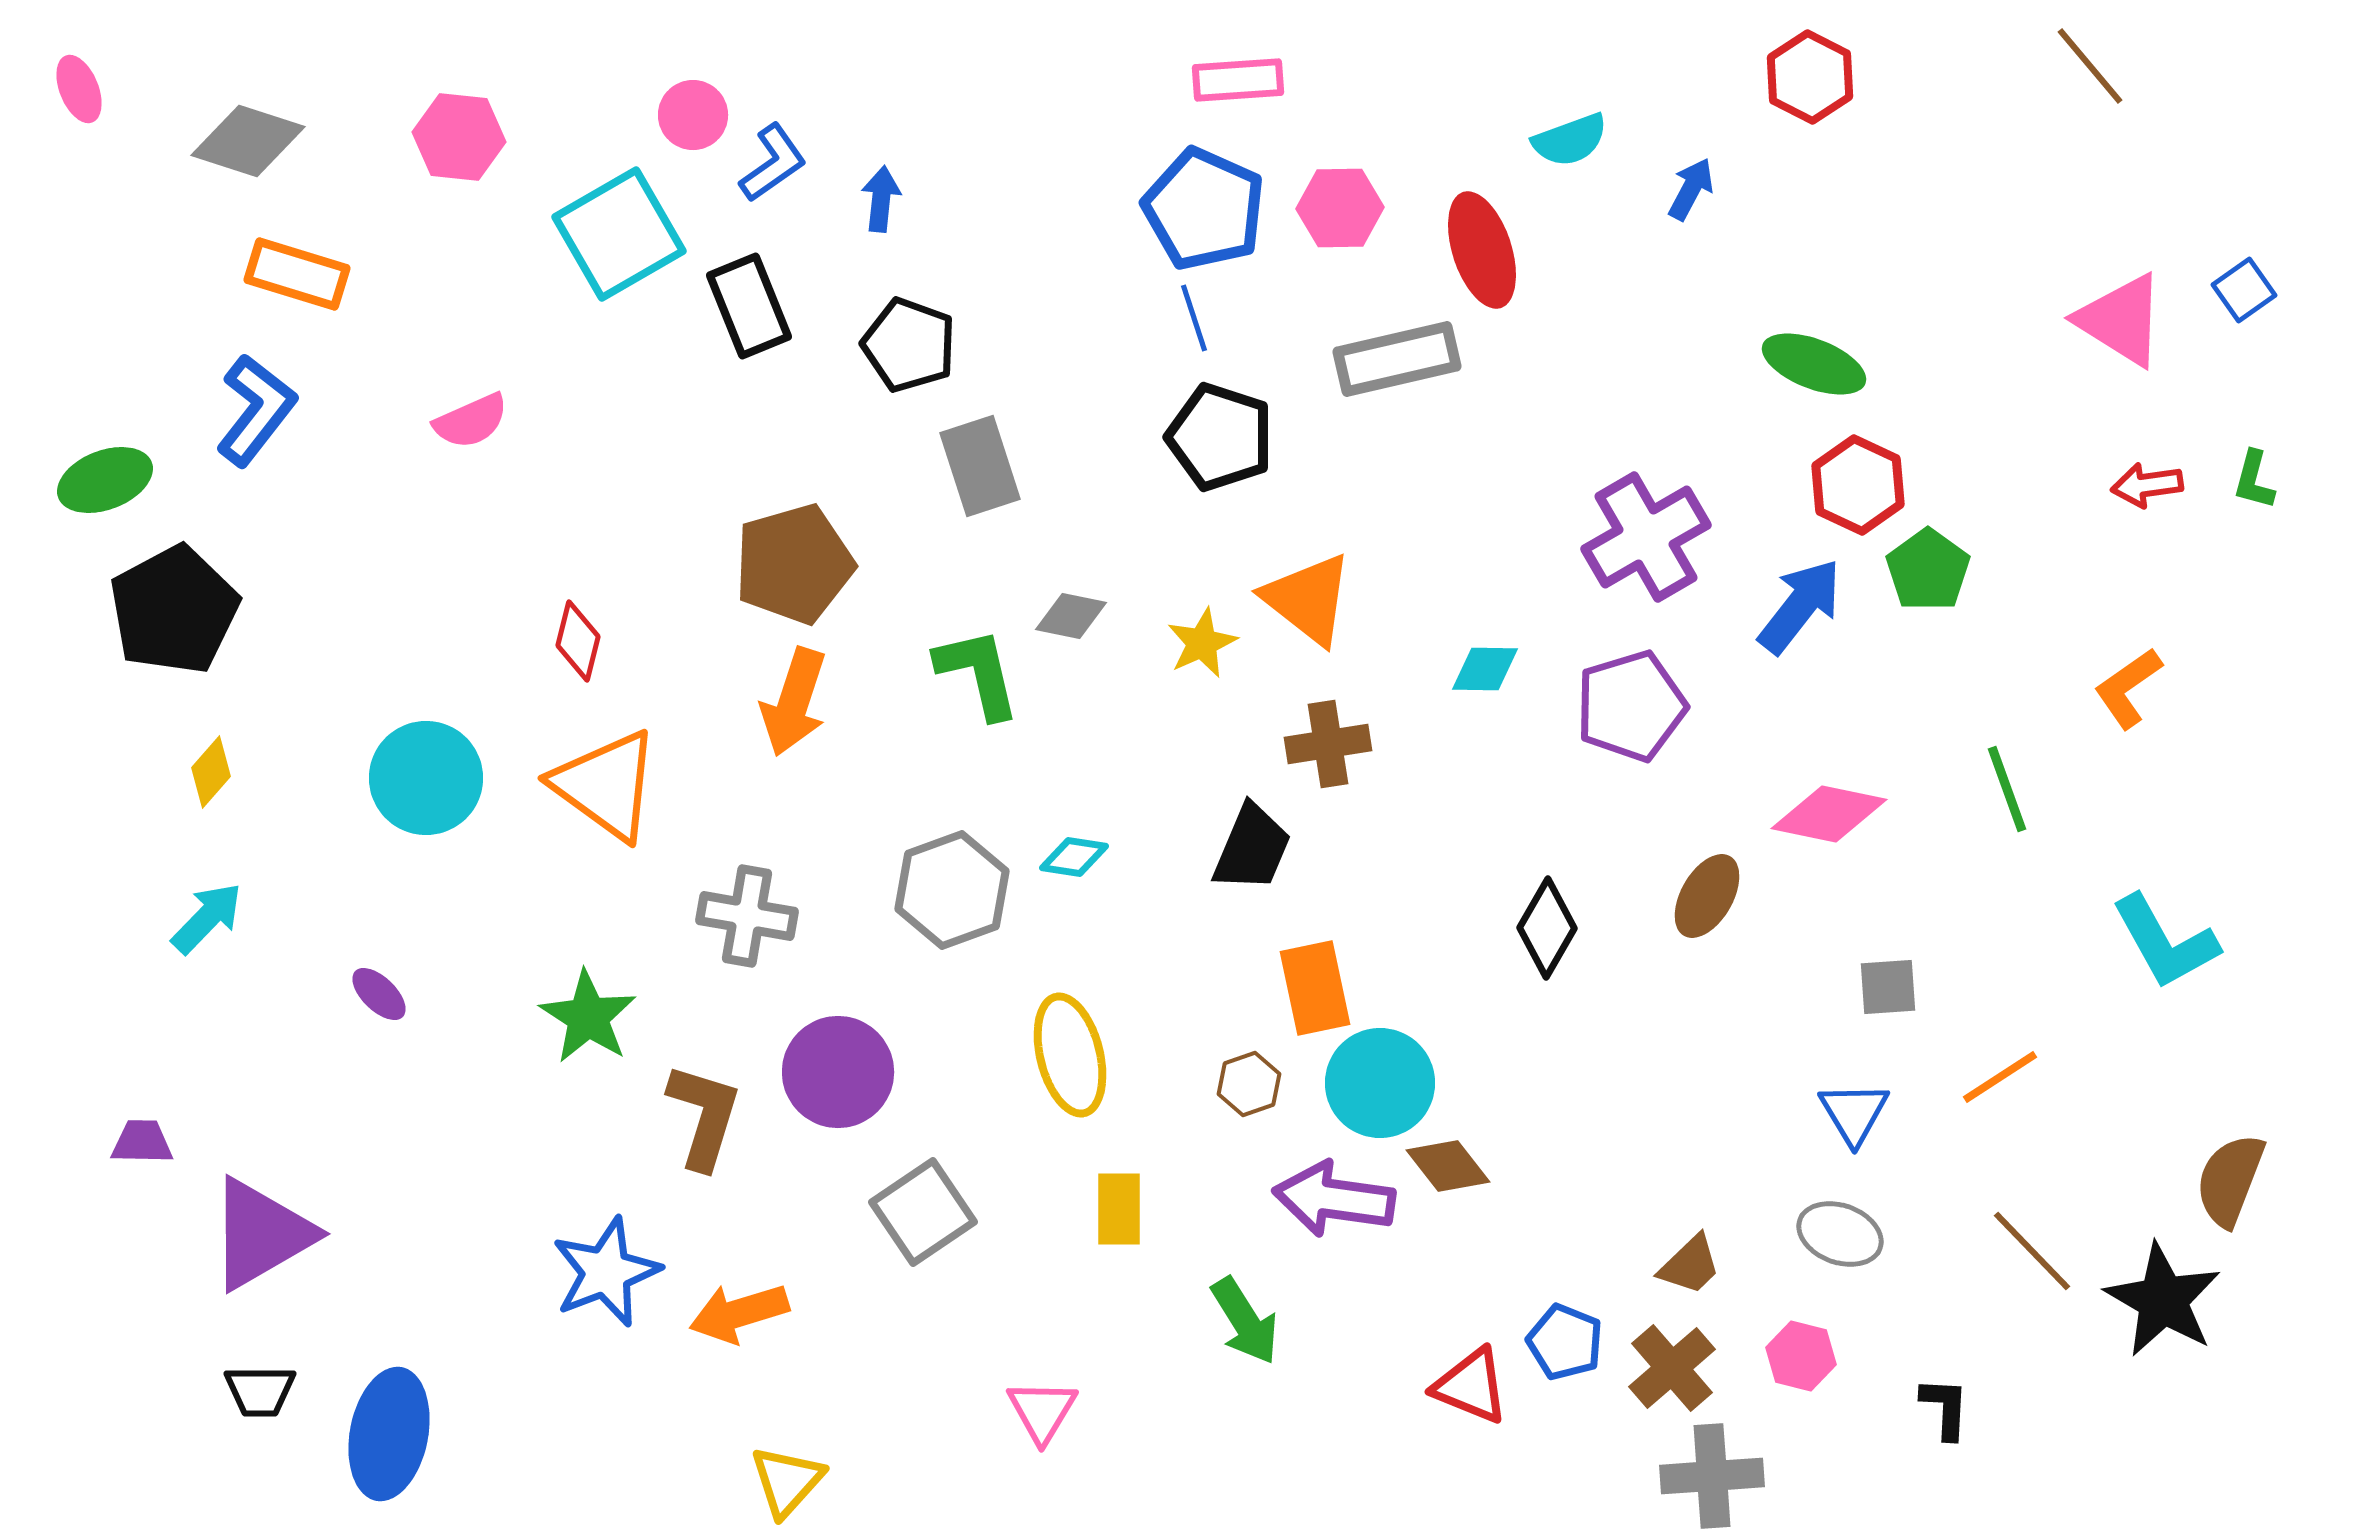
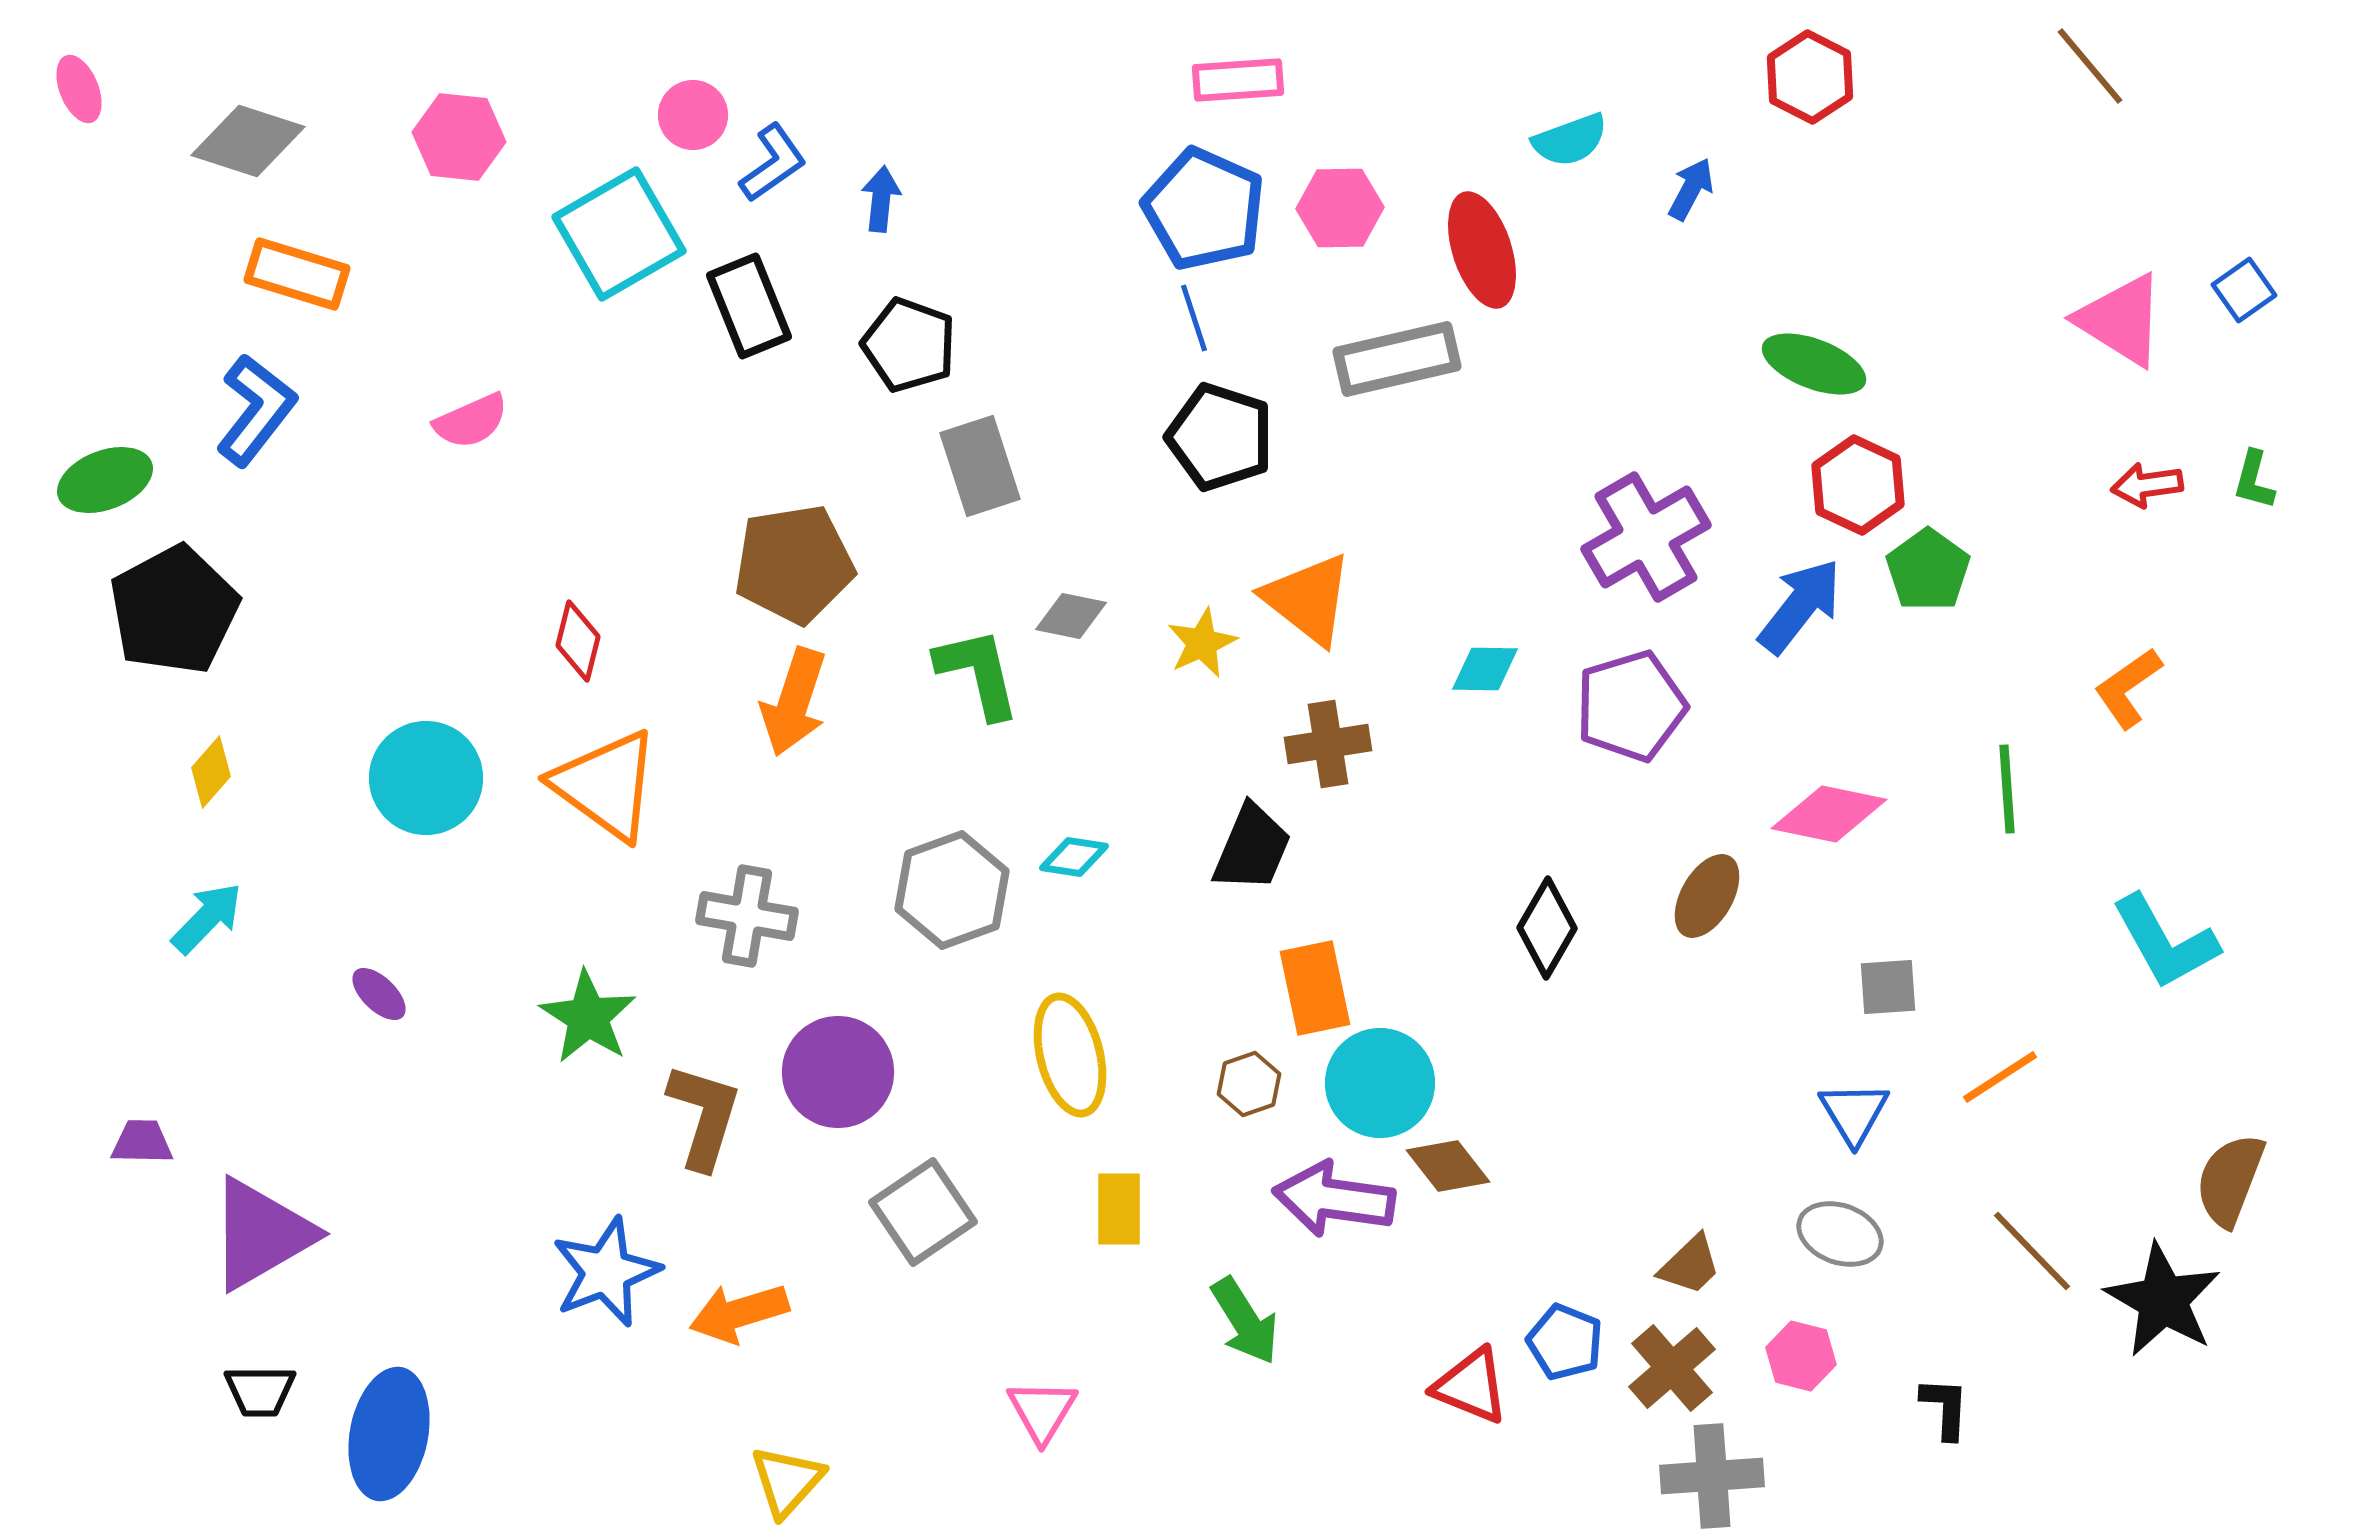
brown pentagon at (794, 564): rotated 7 degrees clockwise
green line at (2007, 789): rotated 16 degrees clockwise
